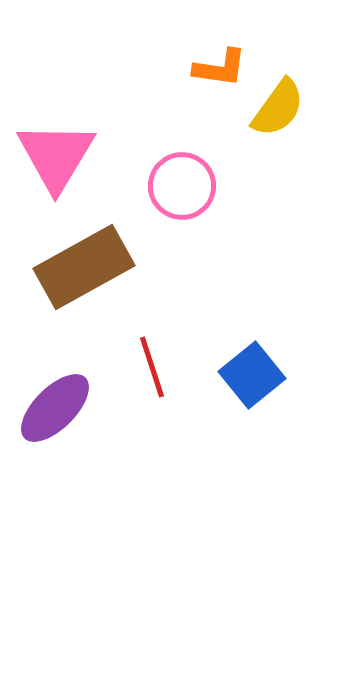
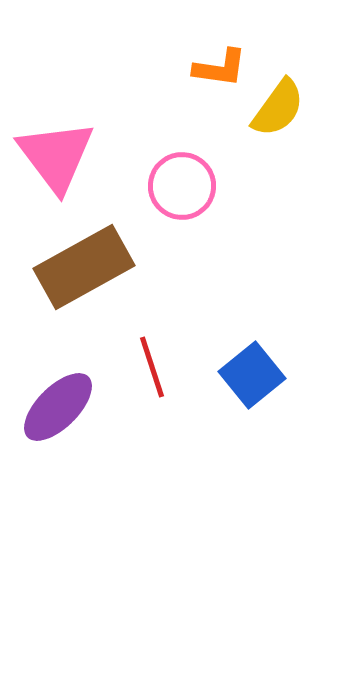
pink triangle: rotated 8 degrees counterclockwise
purple ellipse: moved 3 px right, 1 px up
